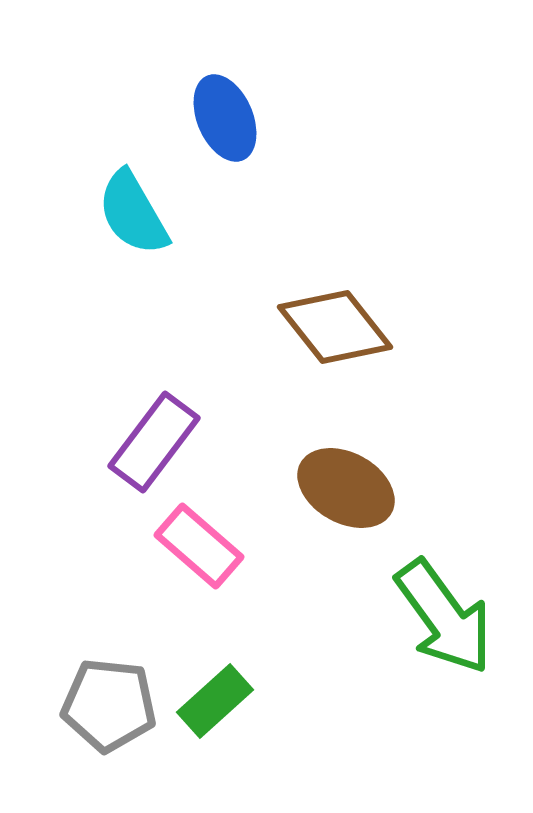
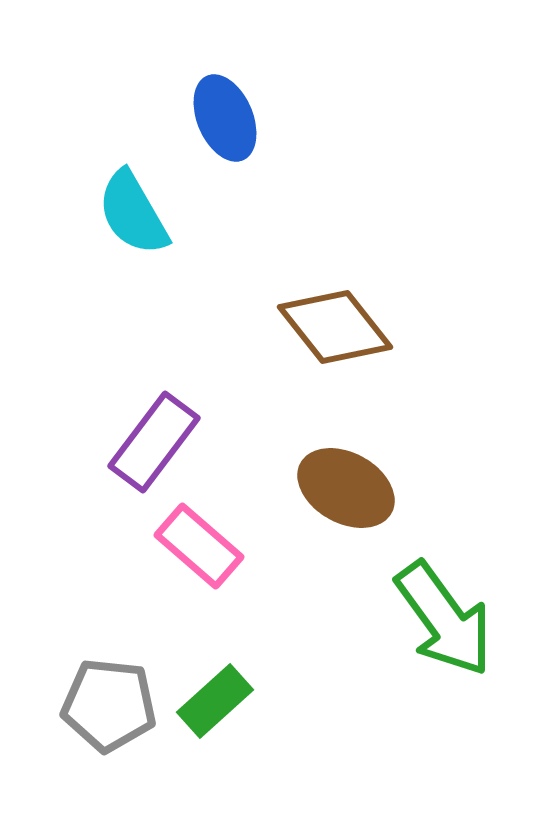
green arrow: moved 2 px down
